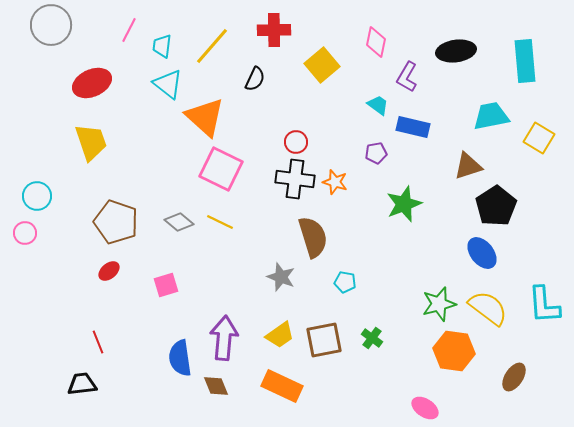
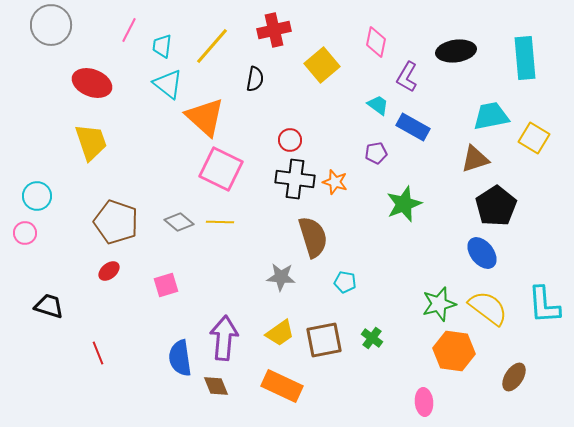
red cross at (274, 30): rotated 12 degrees counterclockwise
cyan rectangle at (525, 61): moved 3 px up
black semicircle at (255, 79): rotated 15 degrees counterclockwise
red ellipse at (92, 83): rotated 45 degrees clockwise
blue rectangle at (413, 127): rotated 16 degrees clockwise
yellow square at (539, 138): moved 5 px left
red circle at (296, 142): moved 6 px left, 2 px up
brown triangle at (468, 166): moved 7 px right, 7 px up
yellow line at (220, 222): rotated 24 degrees counterclockwise
gray star at (281, 277): rotated 16 degrees counterclockwise
yellow trapezoid at (280, 335): moved 2 px up
red line at (98, 342): moved 11 px down
black trapezoid at (82, 384): moved 33 px left, 78 px up; rotated 24 degrees clockwise
pink ellipse at (425, 408): moved 1 px left, 6 px up; rotated 52 degrees clockwise
